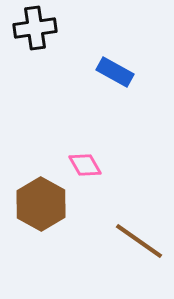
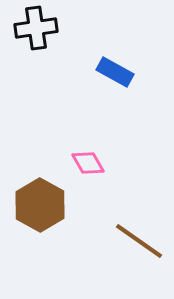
black cross: moved 1 px right
pink diamond: moved 3 px right, 2 px up
brown hexagon: moved 1 px left, 1 px down
